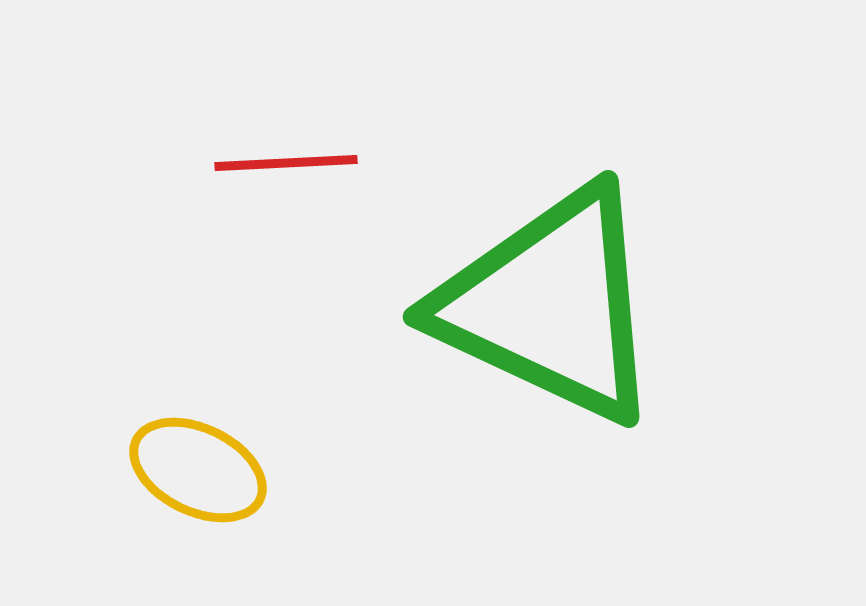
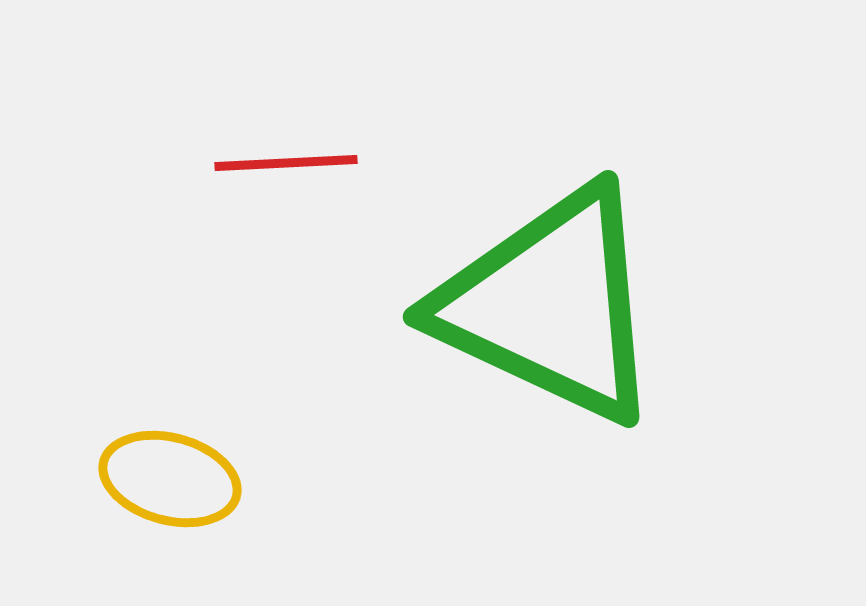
yellow ellipse: moved 28 px left, 9 px down; rotated 11 degrees counterclockwise
